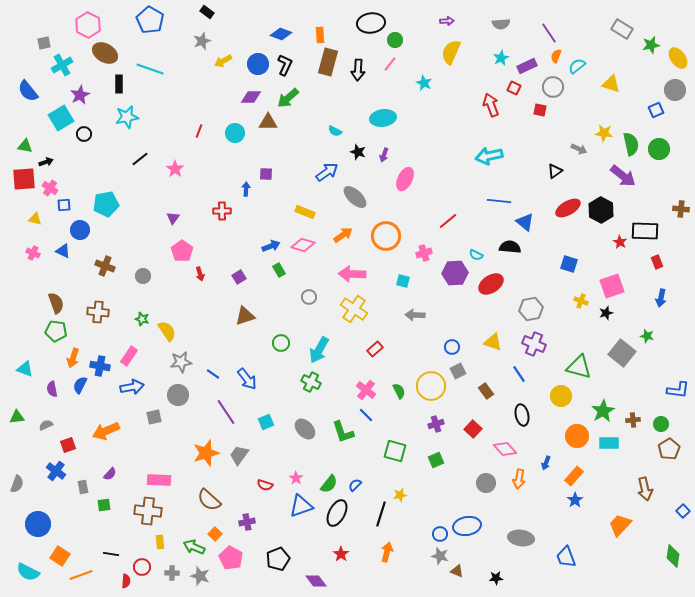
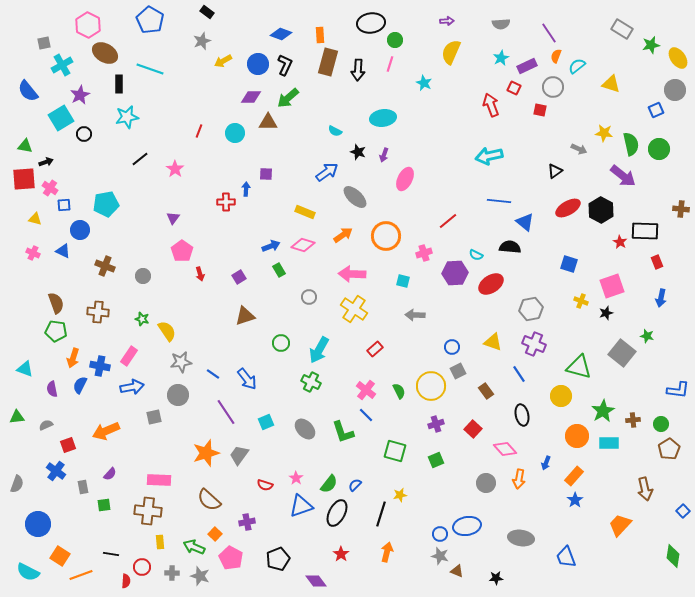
pink line at (390, 64): rotated 21 degrees counterclockwise
red cross at (222, 211): moved 4 px right, 9 px up
